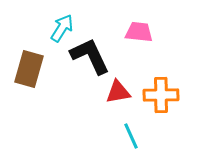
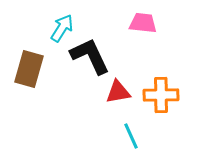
pink trapezoid: moved 4 px right, 9 px up
